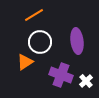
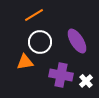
purple ellipse: rotated 25 degrees counterclockwise
orange triangle: rotated 24 degrees clockwise
purple cross: rotated 10 degrees counterclockwise
